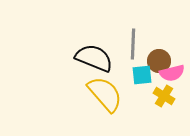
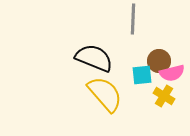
gray line: moved 25 px up
